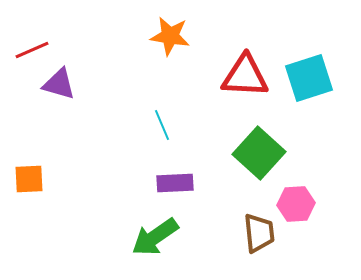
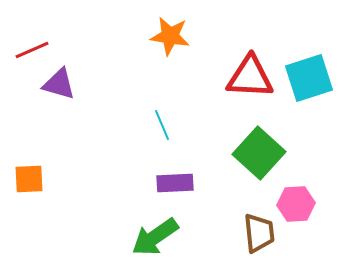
red triangle: moved 5 px right, 1 px down
